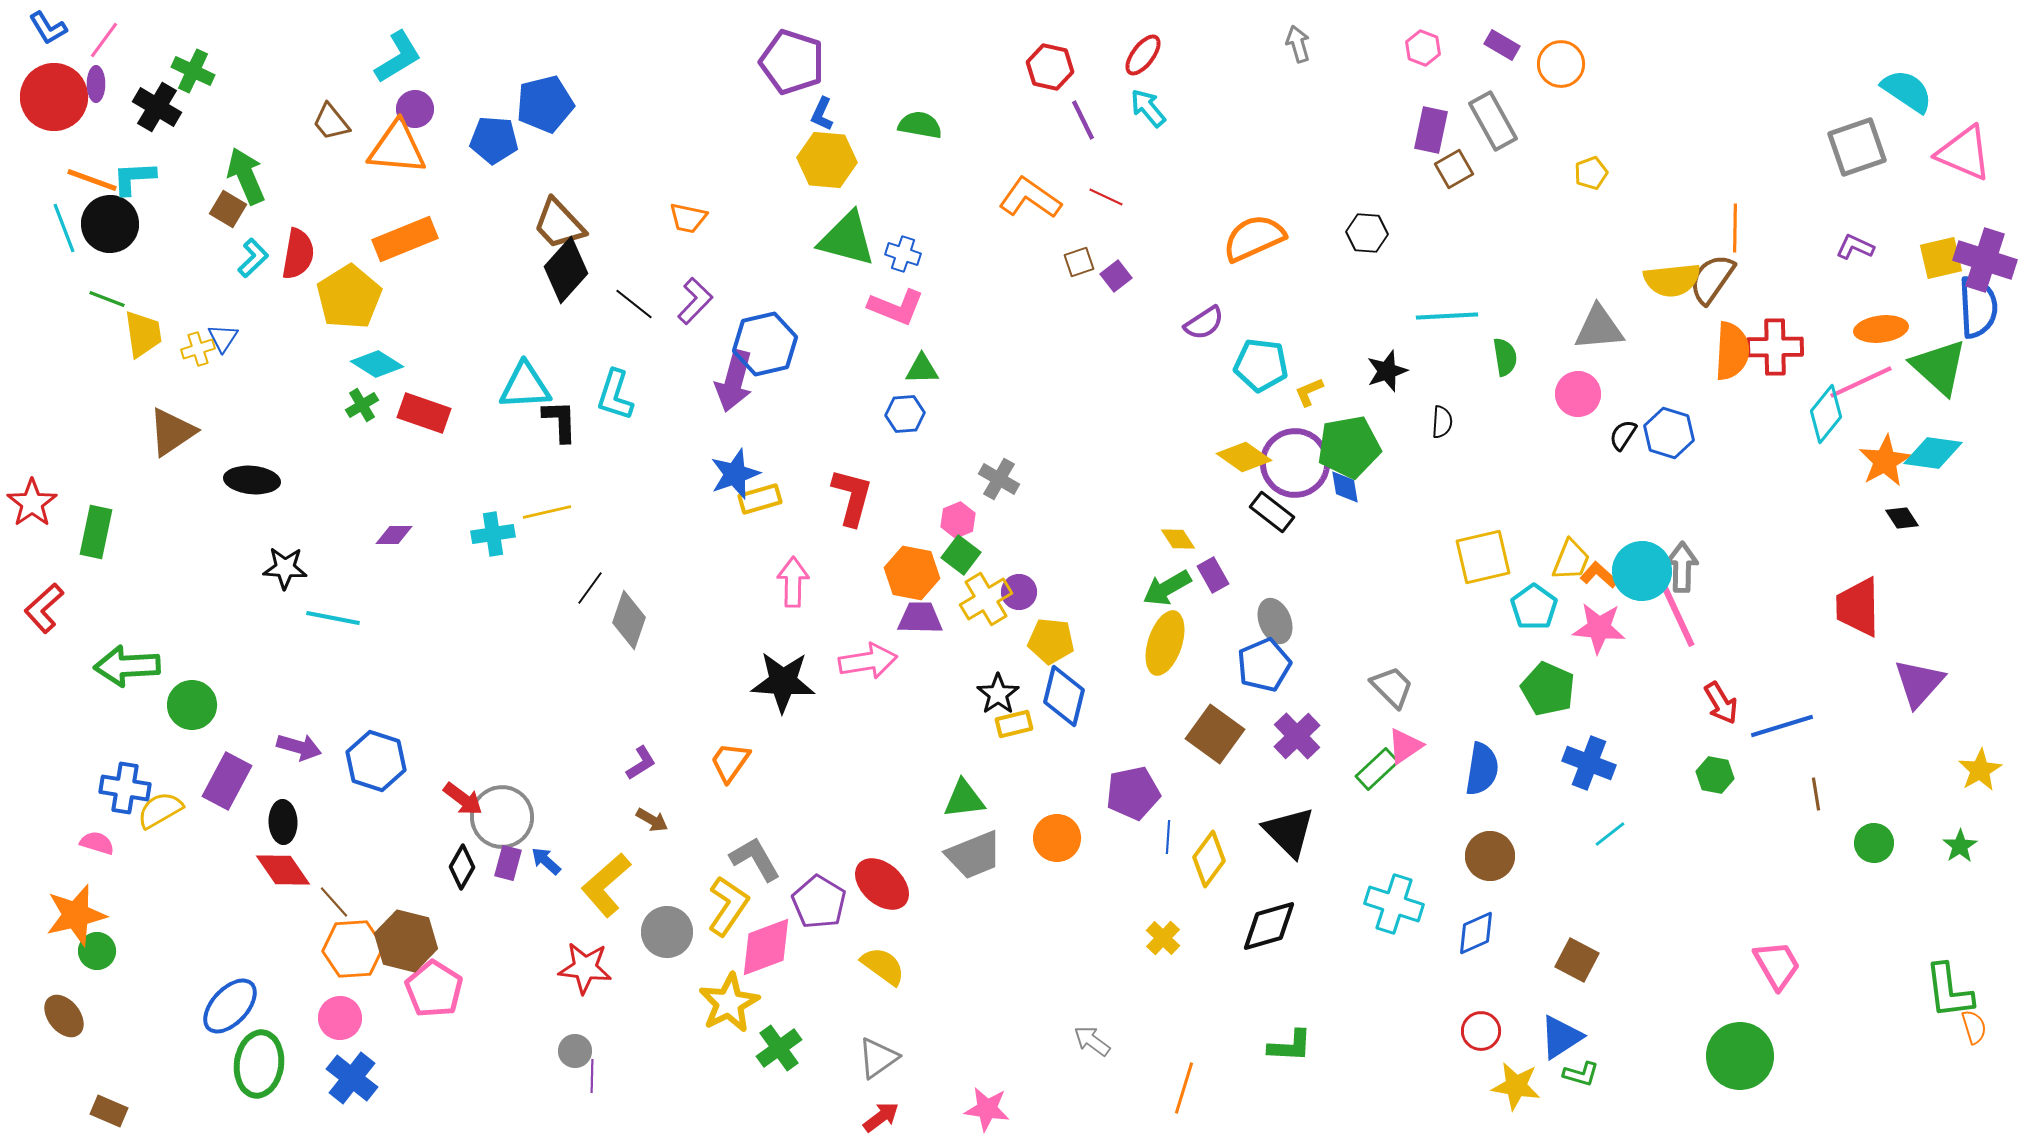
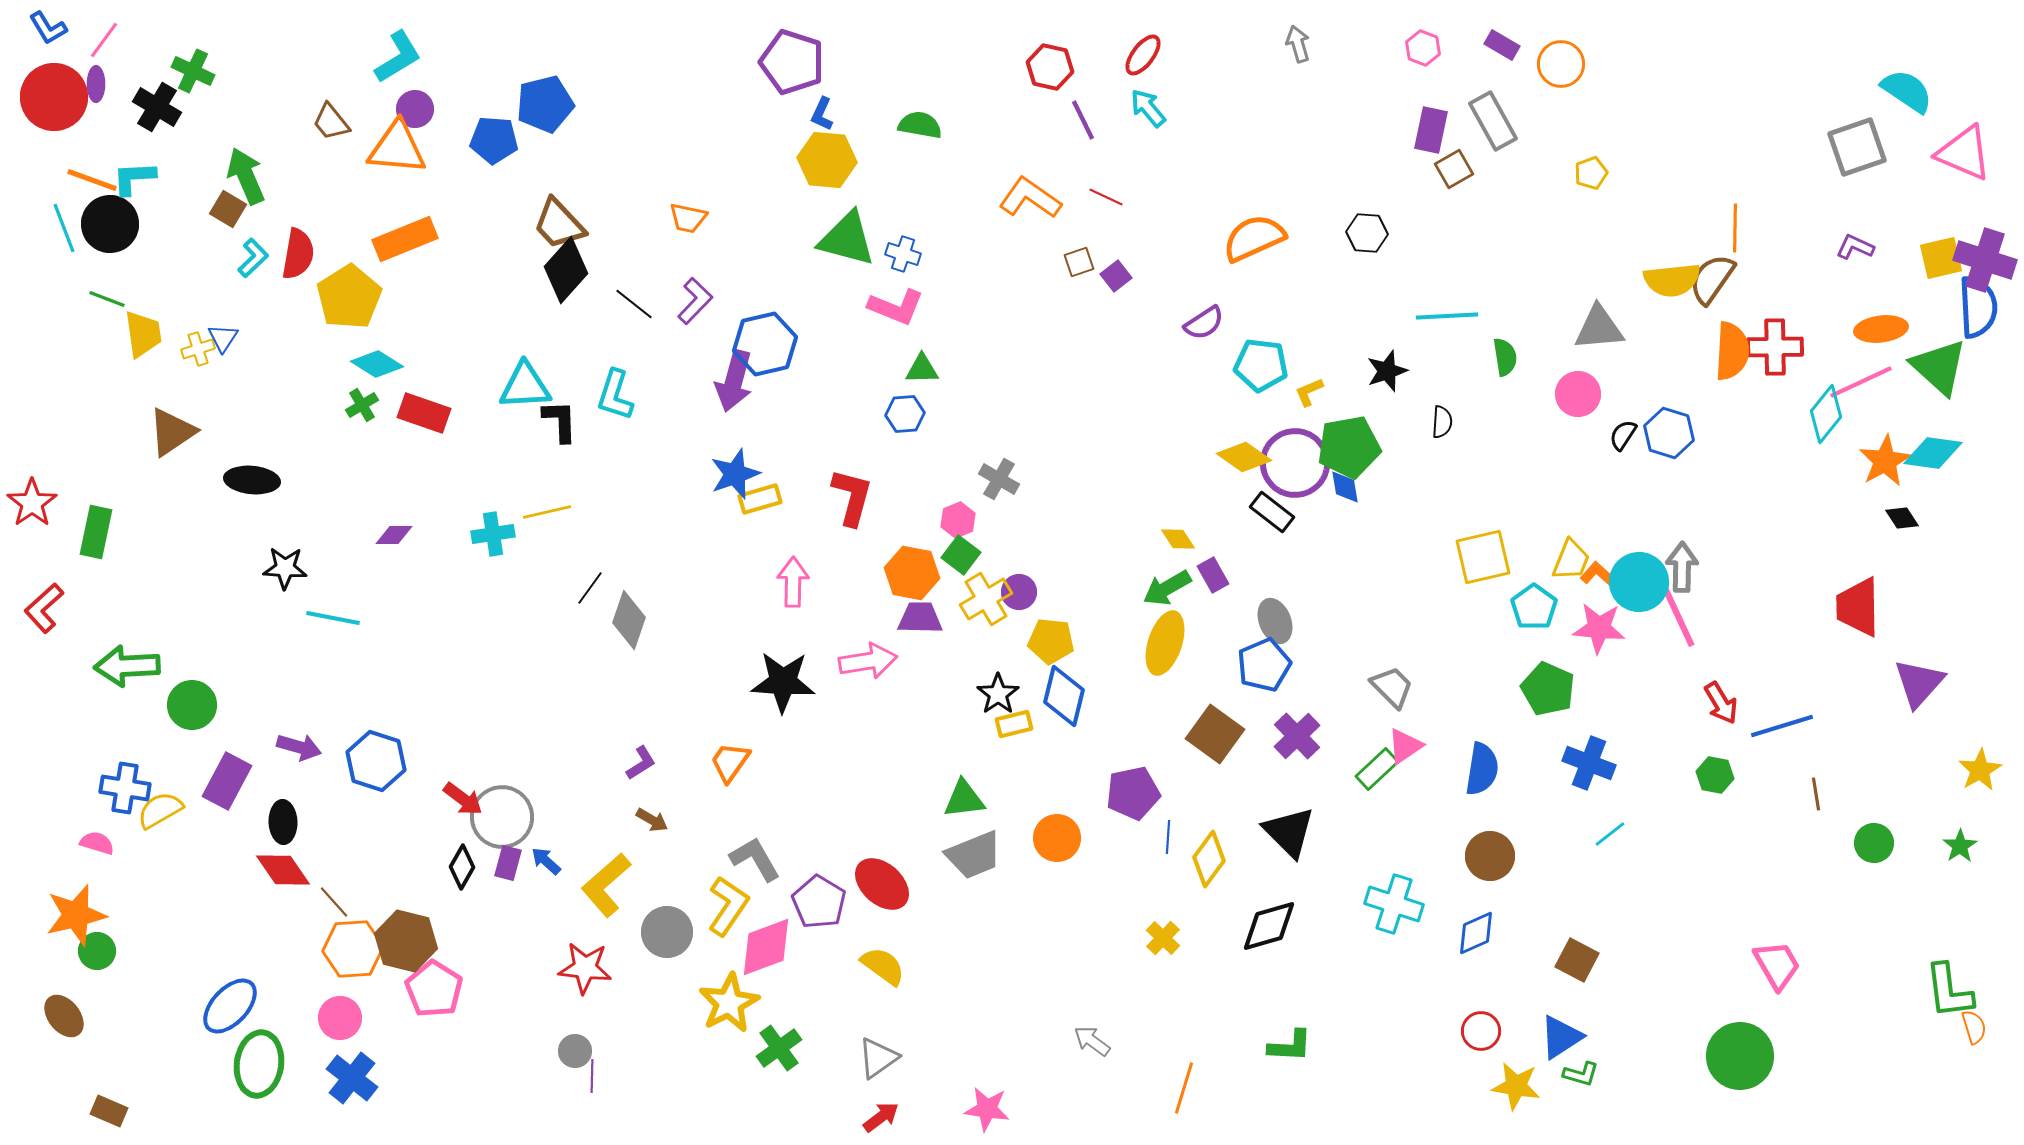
cyan circle at (1642, 571): moved 3 px left, 11 px down
